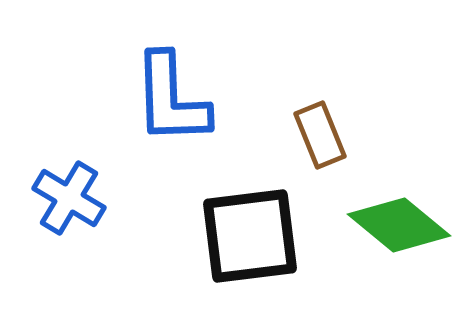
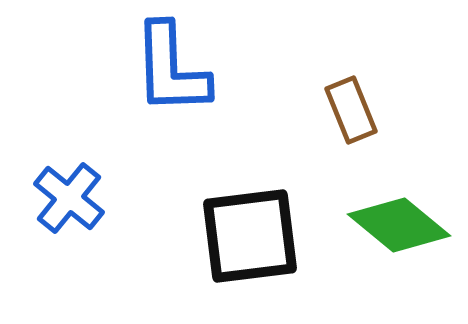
blue L-shape: moved 30 px up
brown rectangle: moved 31 px right, 25 px up
blue cross: rotated 8 degrees clockwise
